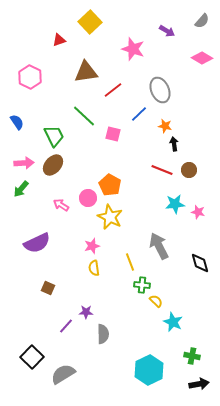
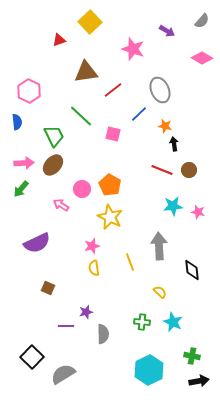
pink hexagon at (30, 77): moved 1 px left, 14 px down
green line at (84, 116): moved 3 px left
blue semicircle at (17, 122): rotated 28 degrees clockwise
pink circle at (88, 198): moved 6 px left, 9 px up
cyan star at (175, 204): moved 2 px left, 2 px down
gray arrow at (159, 246): rotated 24 degrees clockwise
black diamond at (200, 263): moved 8 px left, 7 px down; rotated 10 degrees clockwise
green cross at (142, 285): moved 37 px down
yellow semicircle at (156, 301): moved 4 px right, 9 px up
purple star at (86, 312): rotated 16 degrees counterclockwise
purple line at (66, 326): rotated 49 degrees clockwise
black arrow at (199, 384): moved 3 px up
